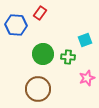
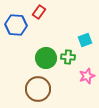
red rectangle: moved 1 px left, 1 px up
green circle: moved 3 px right, 4 px down
pink star: moved 2 px up
